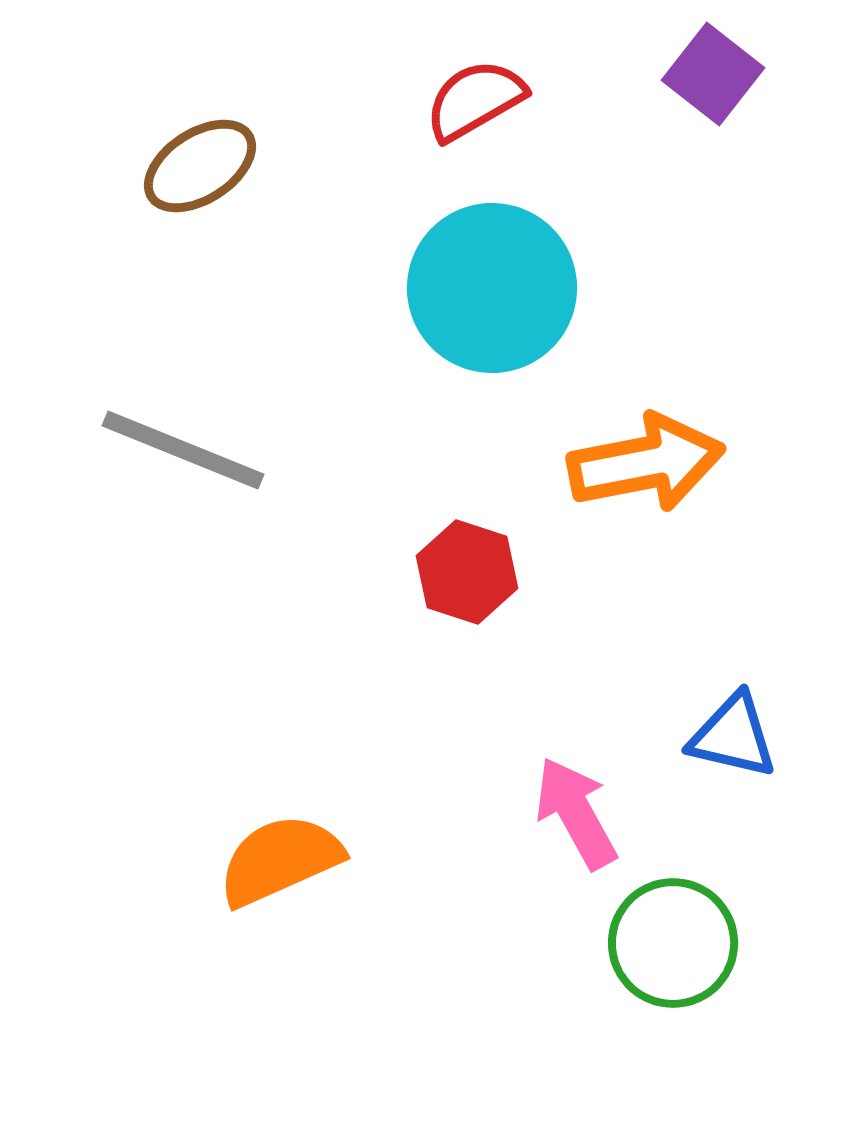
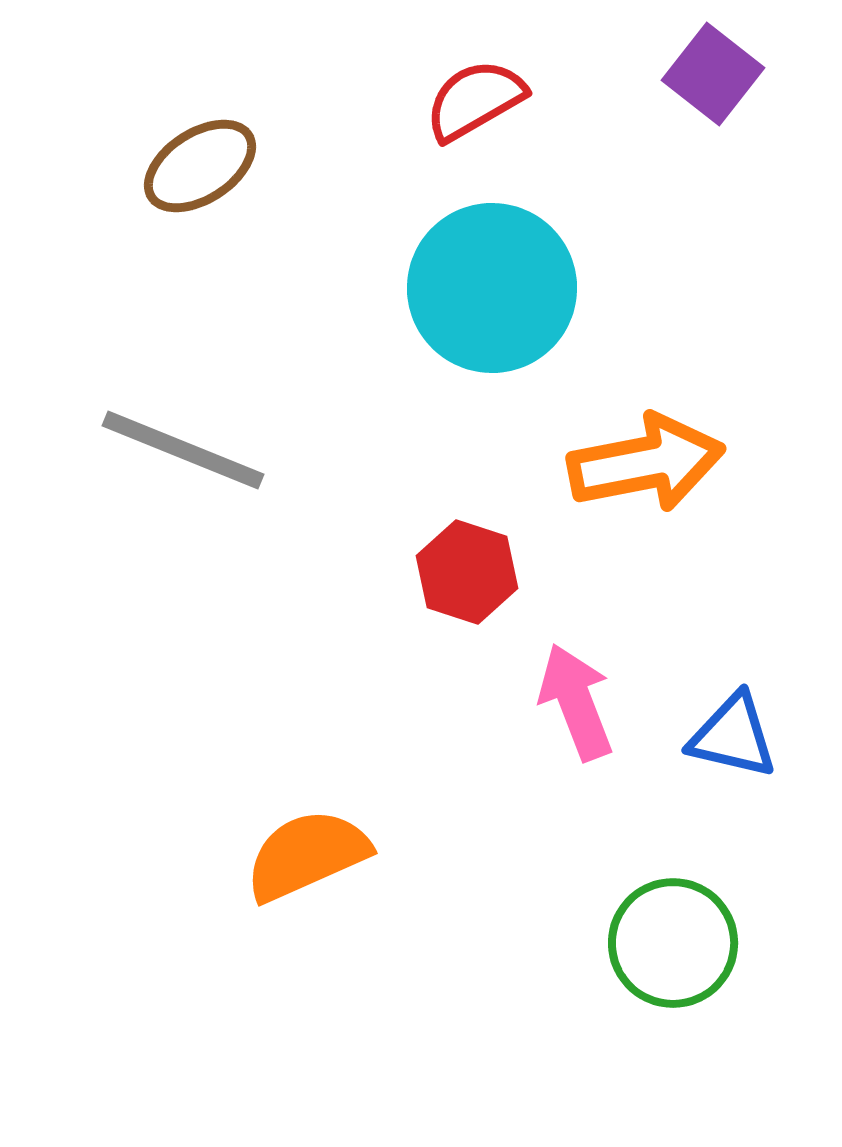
pink arrow: moved 111 px up; rotated 8 degrees clockwise
orange semicircle: moved 27 px right, 5 px up
